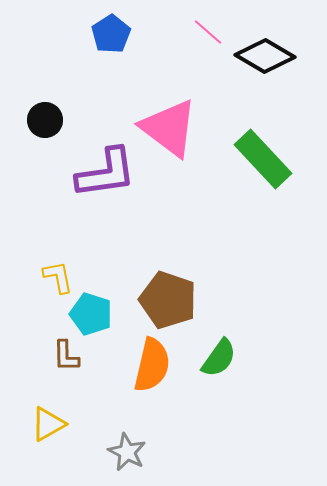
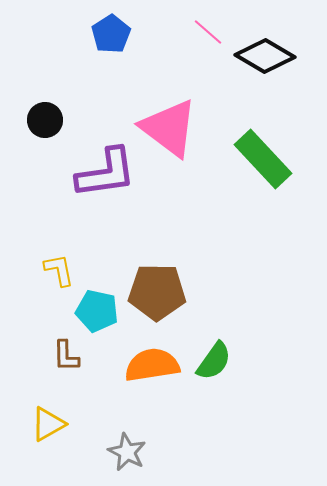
yellow L-shape: moved 1 px right, 7 px up
brown pentagon: moved 11 px left, 8 px up; rotated 18 degrees counterclockwise
cyan pentagon: moved 6 px right, 3 px up; rotated 6 degrees counterclockwise
green semicircle: moved 5 px left, 3 px down
orange semicircle: rotated 112 degrees counterclockwise
